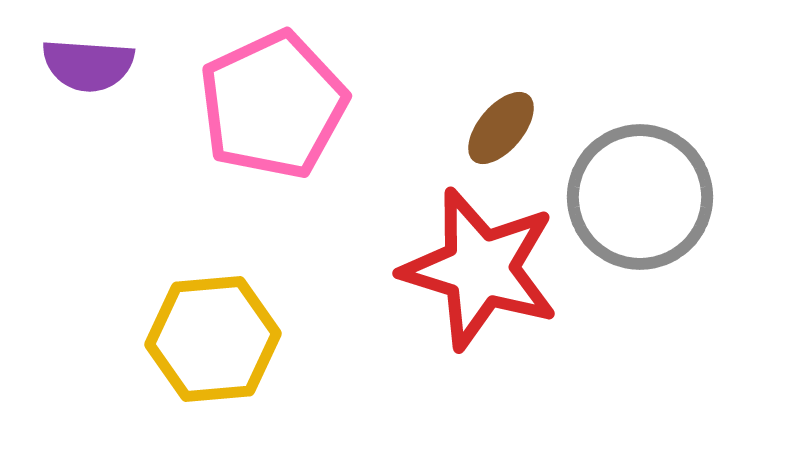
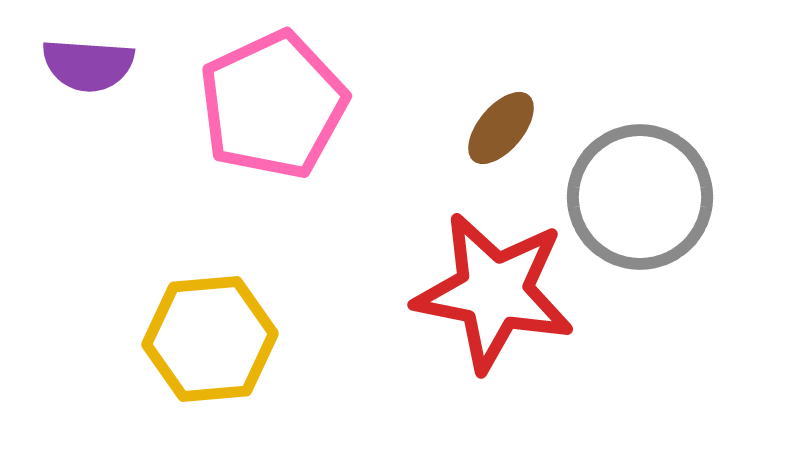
red star: moved 14 px right, 23 px down; rotated 6 degrees counterclockwise
yellow hexagon: moved 3 px left
